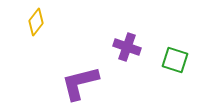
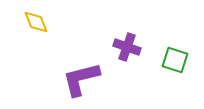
yellow diamond: rotated 60 degrees counterclockwise
purple L-shape: moved 1 px right, 4 px up
